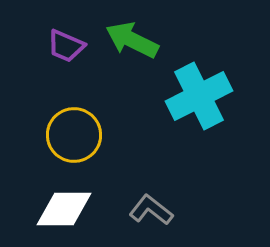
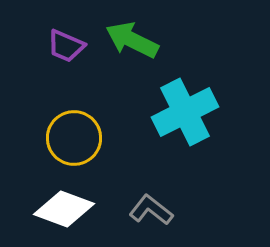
cyan cross: moved 14 px left, 16 px down
yellow circle: moved 3 px down
white diamond: rotated 20 degrees clockwise
